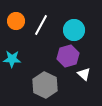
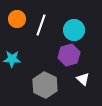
orange circle: moved 1 px right, 2 px up
white line: rotated 10 degrees counterclockwise
purple hexagon: moved 1 px right, 1 px up
white triangle: moved 1 px left, 5 px down
